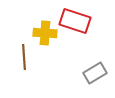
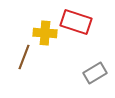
red rectangle: moved 1 px right, 1 px down
brown line: rotated 25 degrees clockwise
